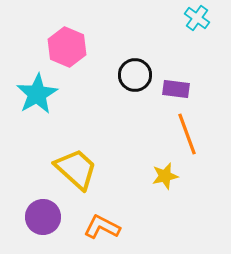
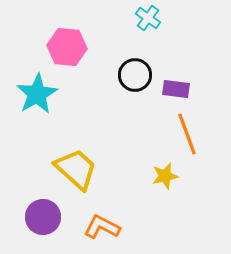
cyan cross: moved 49 px left
pink hexagon: rotated 18 degrees counterclockwise
